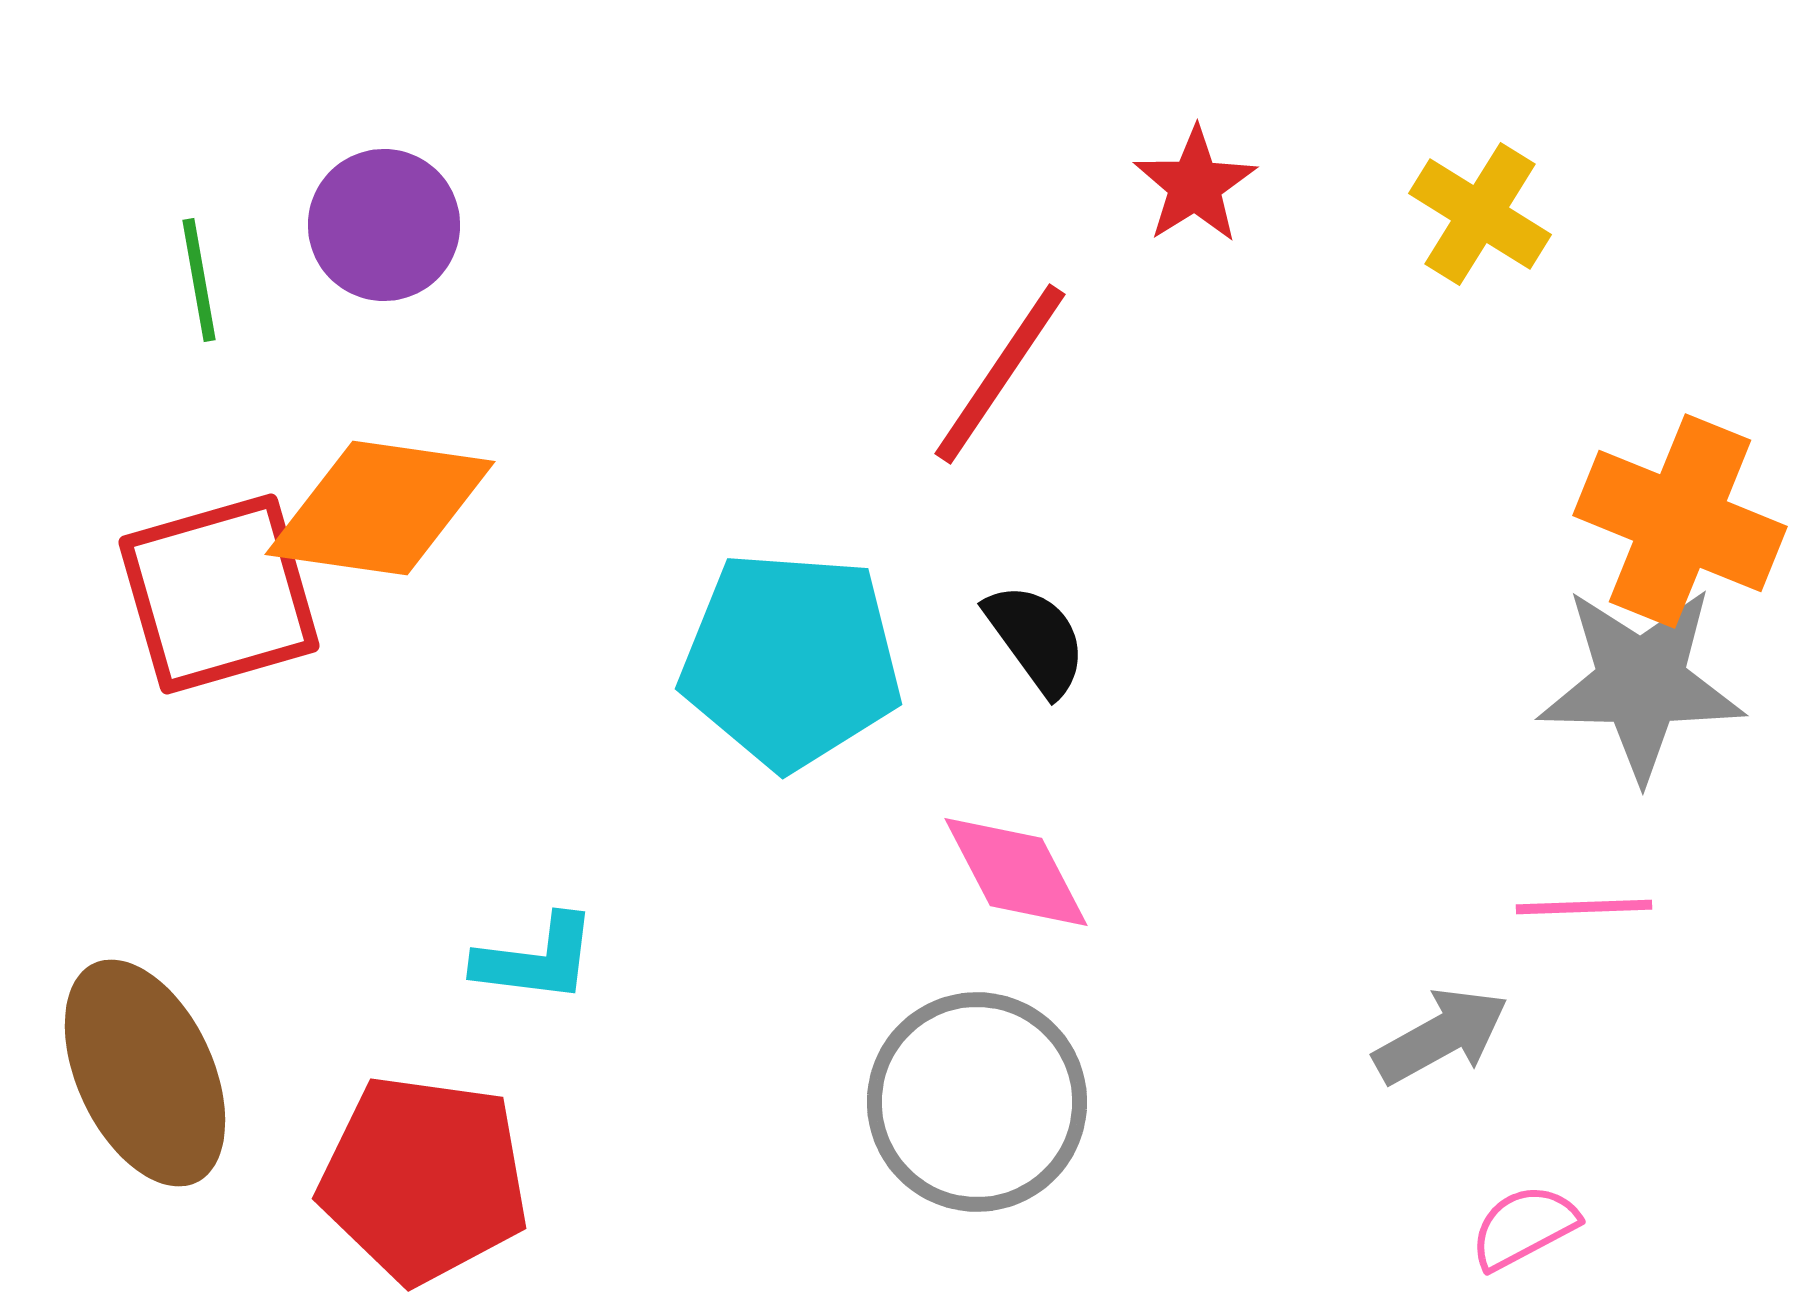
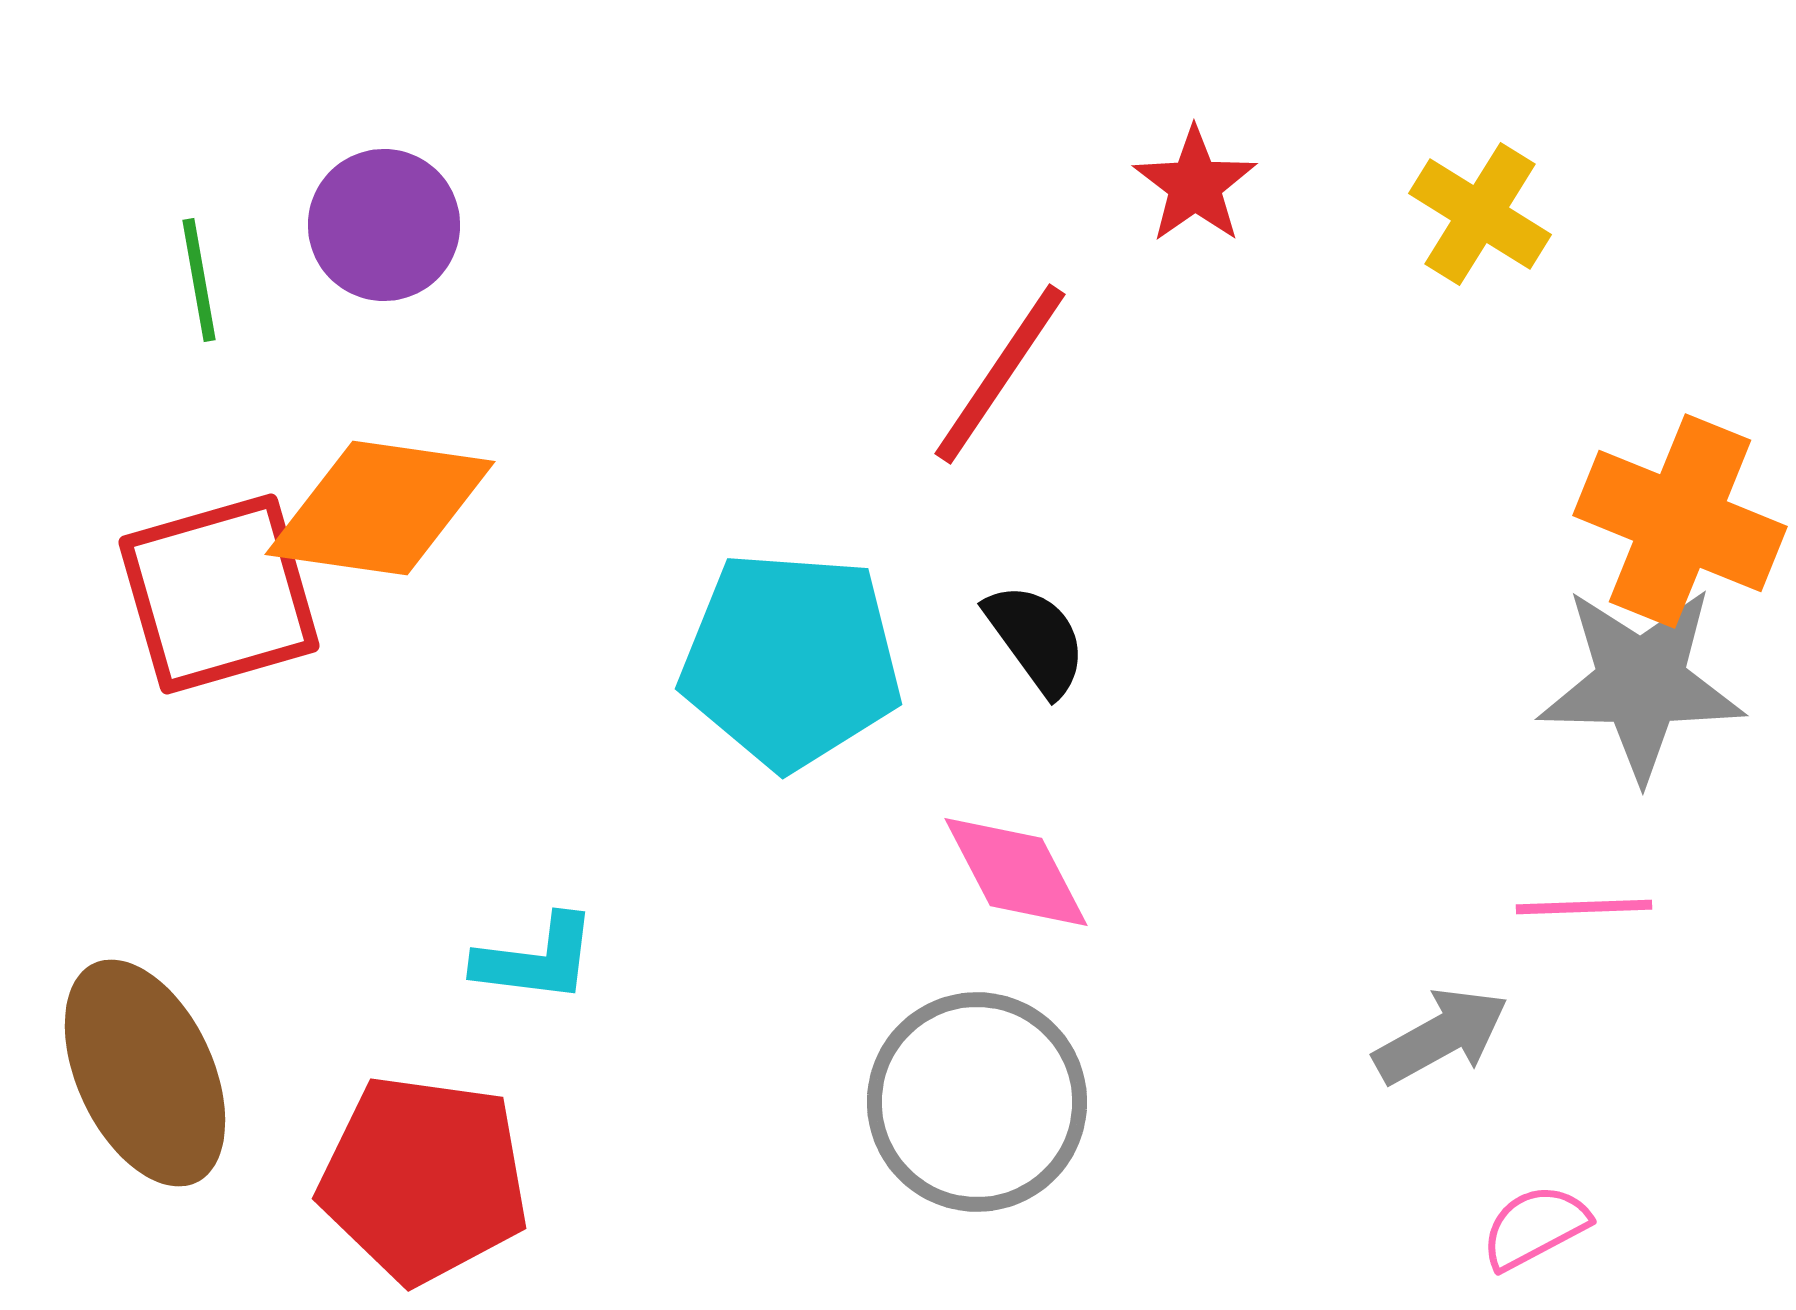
red star: rotated 3 degrees counterclockwise
pink semicircle: moved 11 px right
